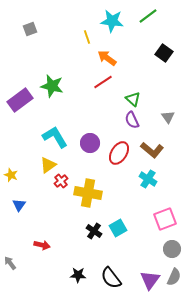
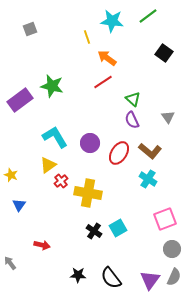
brown L-shape: moved 2 px left, 1 px down
